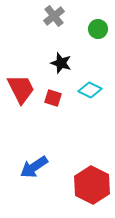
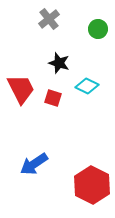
gray cross: moved 5 px left, 3 px down
black star: moved 2 px left
cyan diamond: moved 3 px left, 4 px up
blue arrow: moved 3 px up
